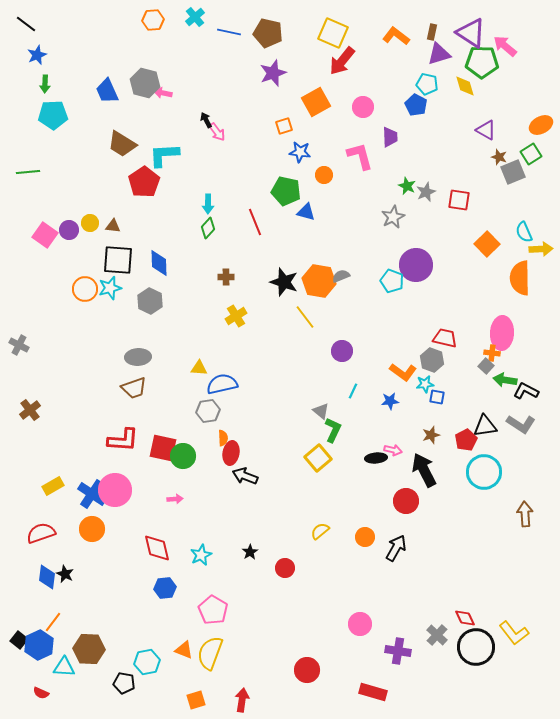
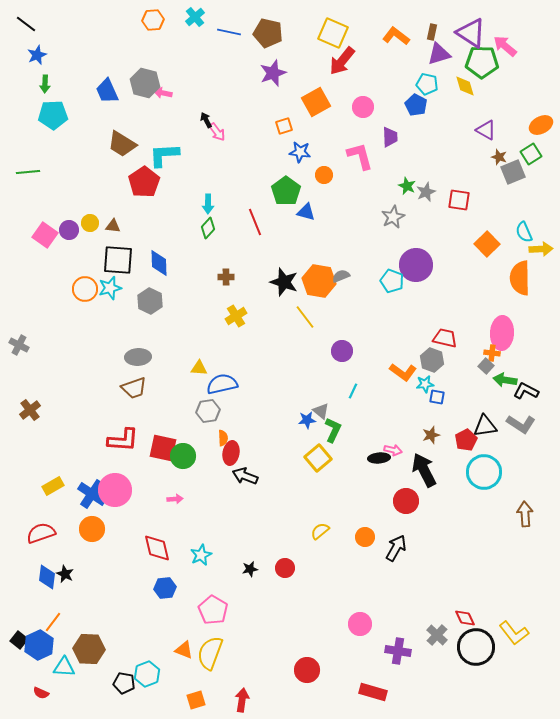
green pentagon at (286, 191): rotated 24 degrees clockwise
blue star at (390, 401): moved 83 px left, 19 px down
black ellipse at (376, 458): moved 3 px right
black star at (250, 552): moved 17 px down; rotated 21 degrees clockwise
cyan hexagon at (147, 662): moved 12 px down; rotated 10 degrees counterclockwise
